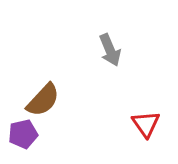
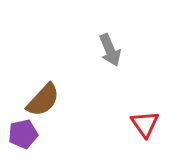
red triangle: moved 1 px left
